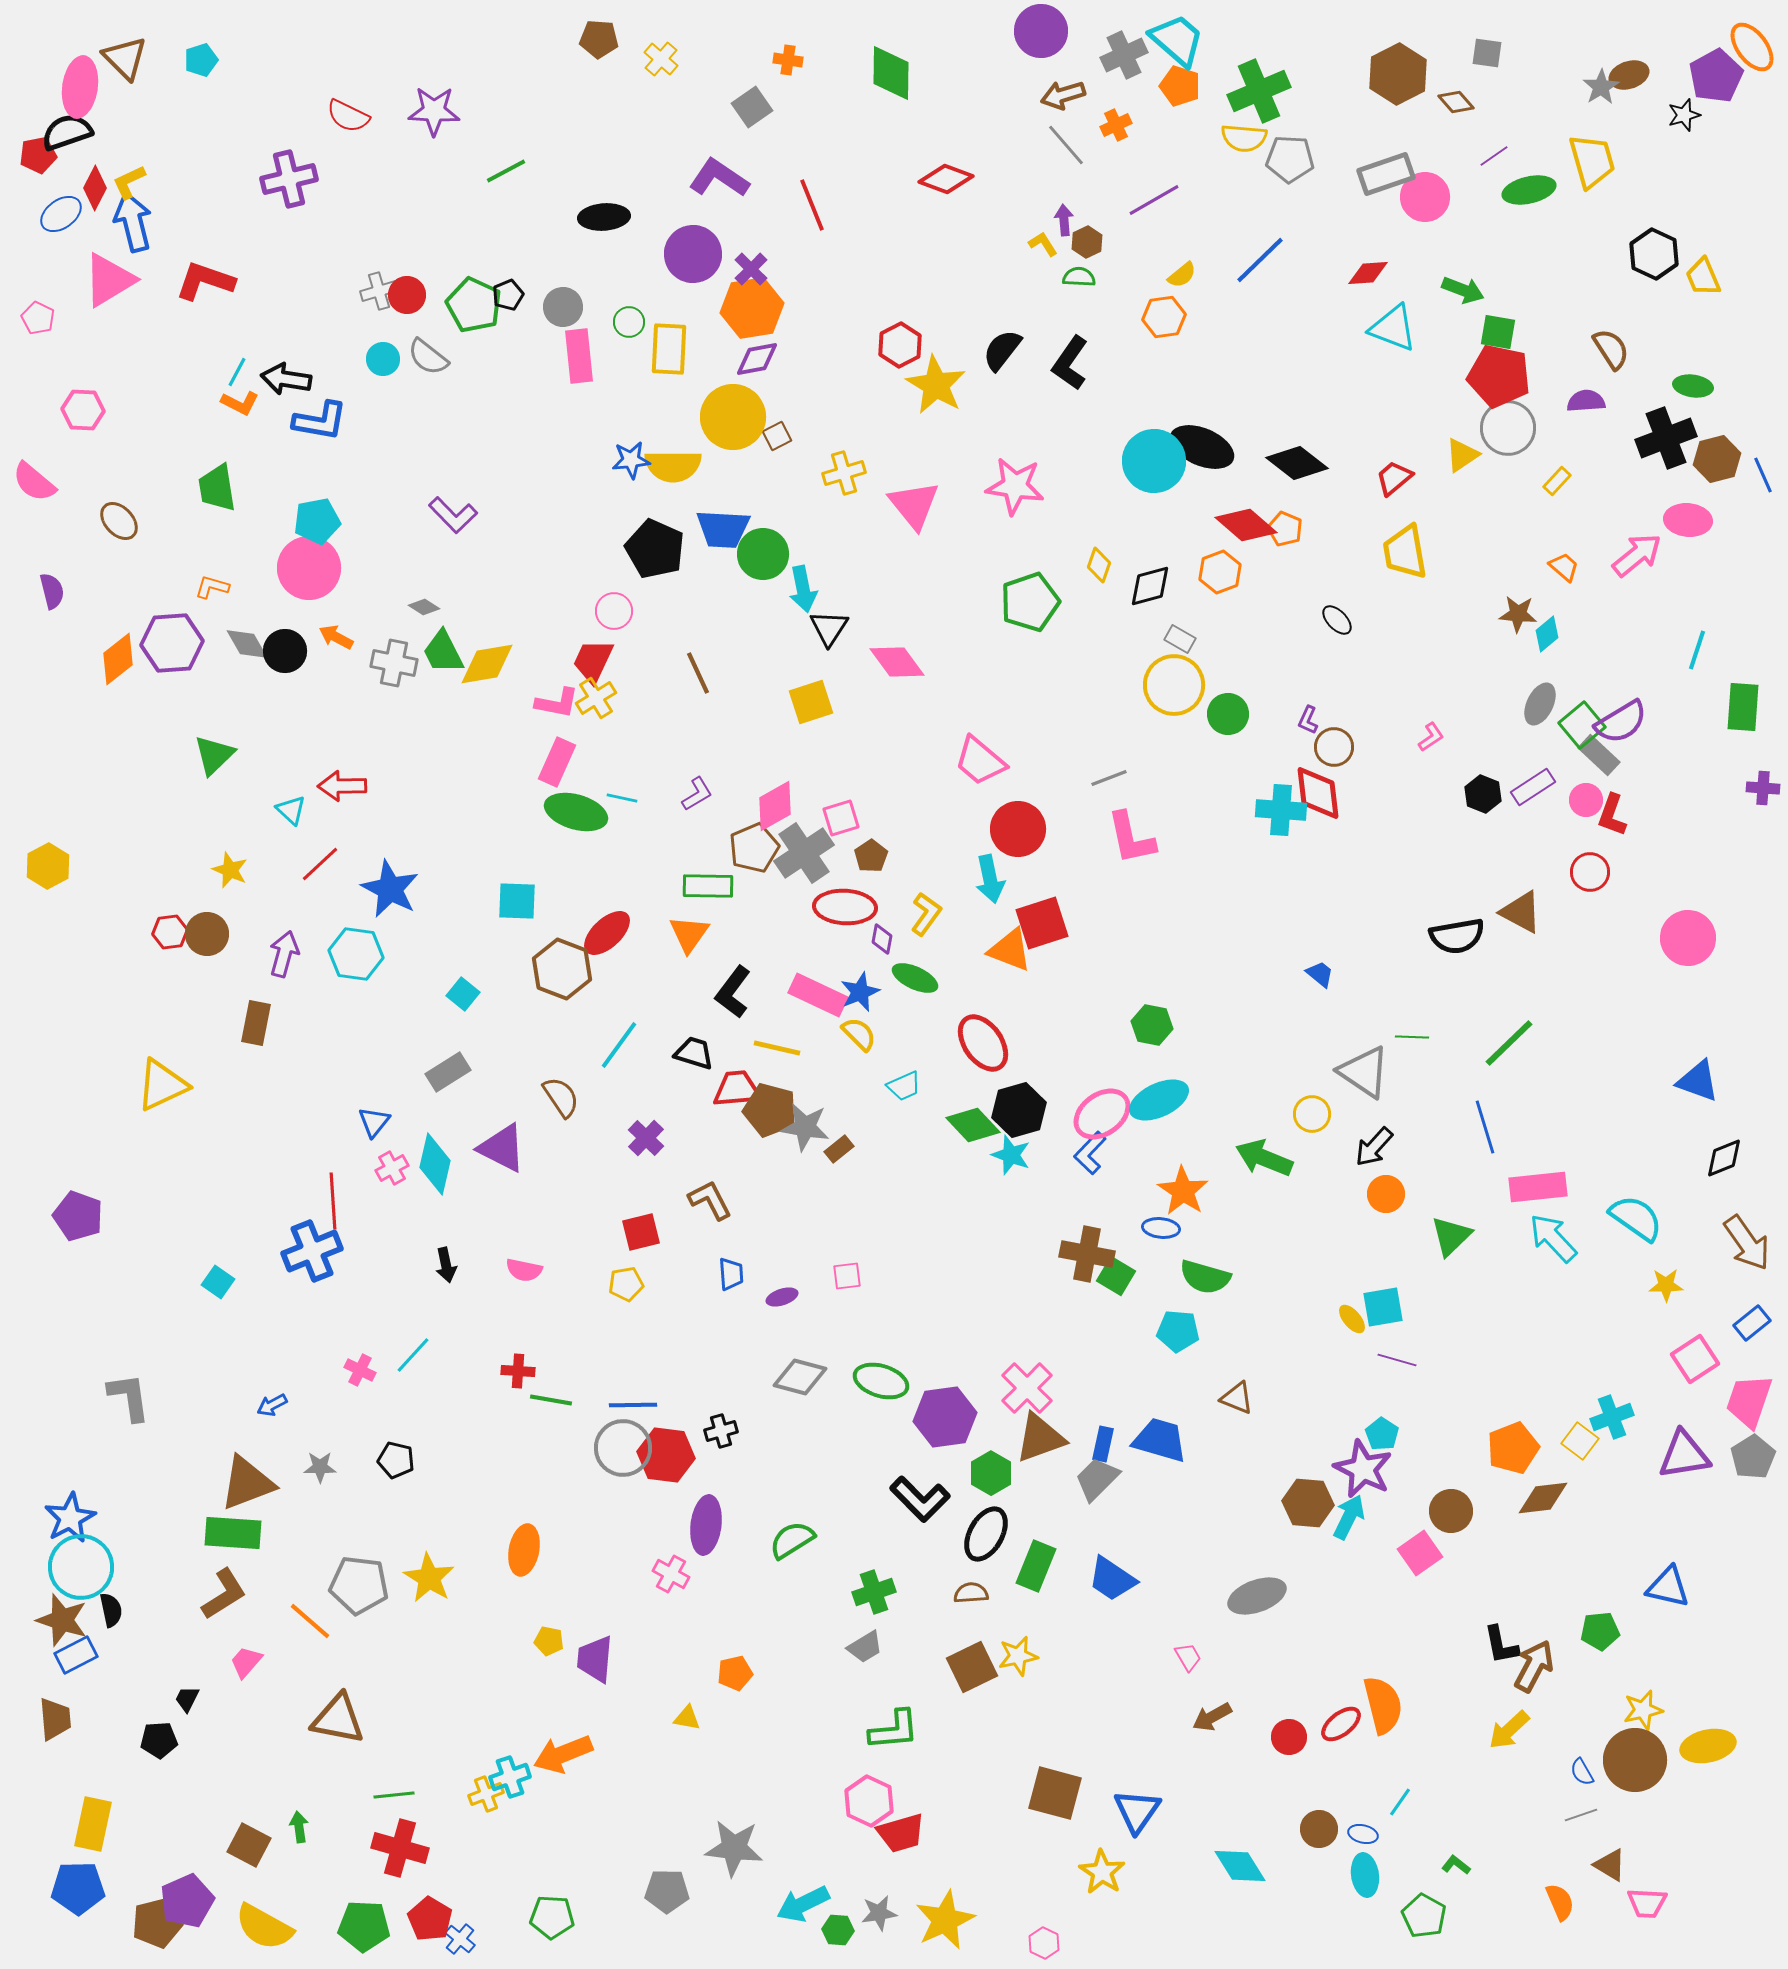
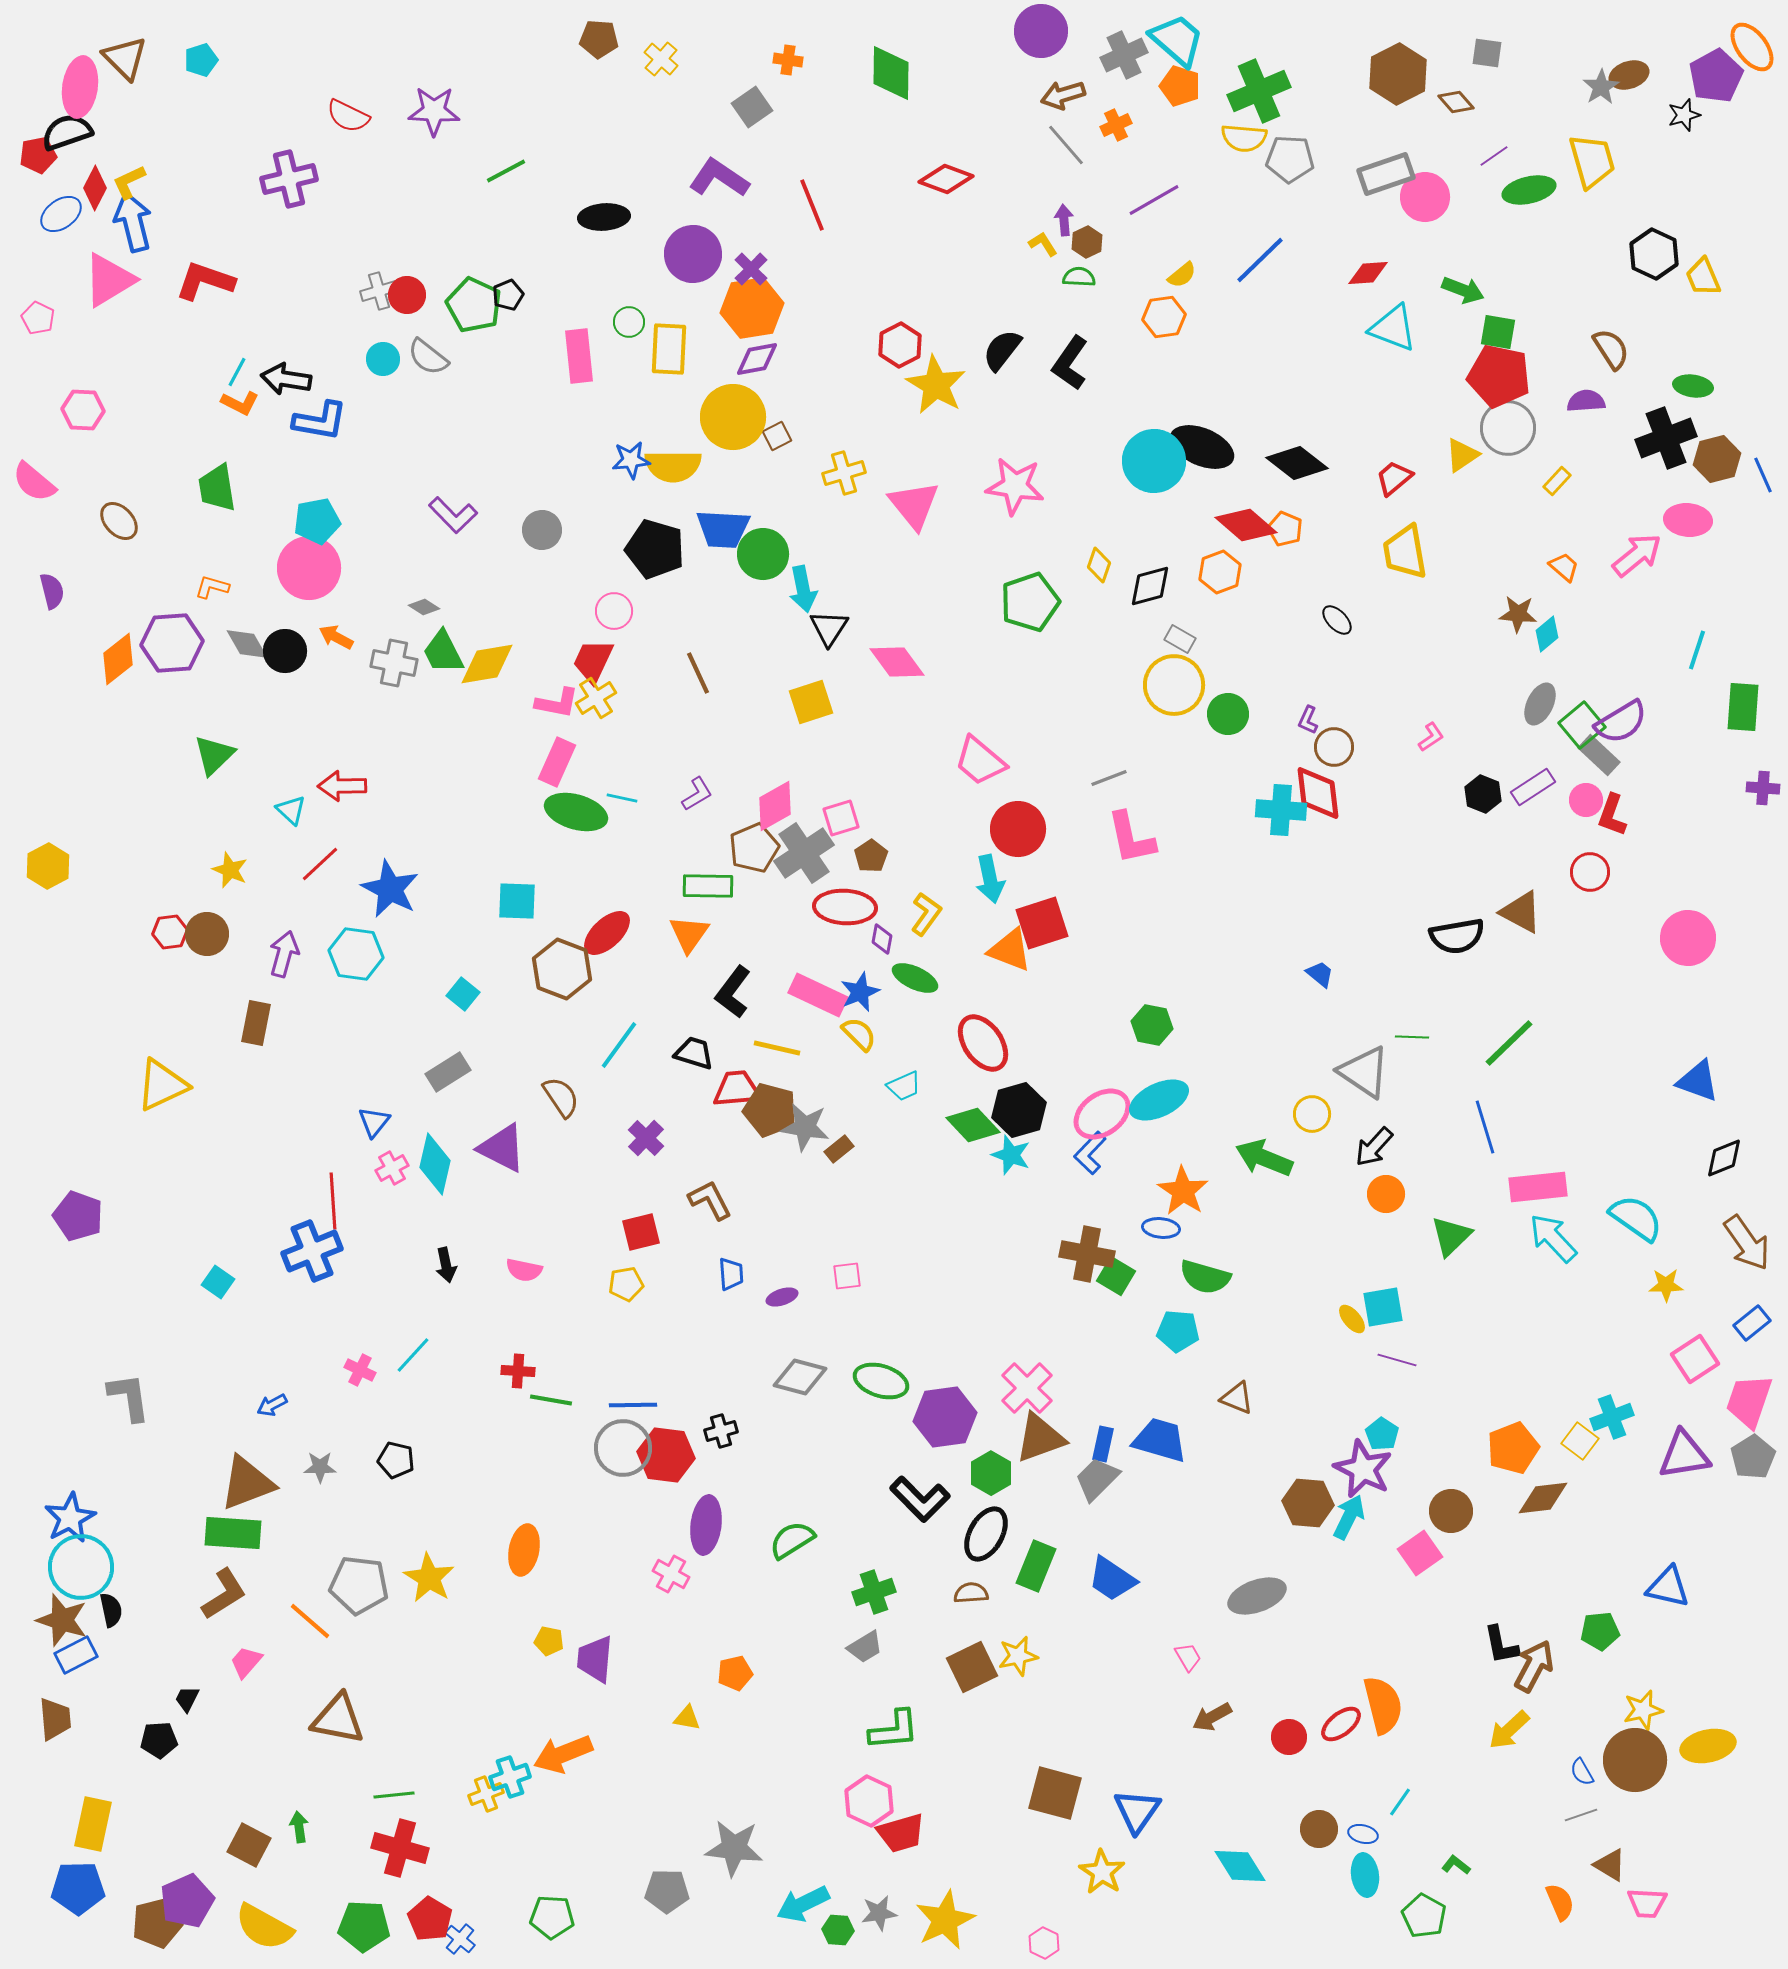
gray circle at (563, 307): moved 21 px left, 223 px down
black pentagon at (655, 549): rotated 8 degrees counterclockwise
